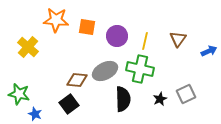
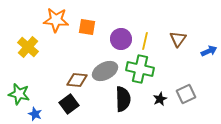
purple circle: moved 4 px right, 3 px down
